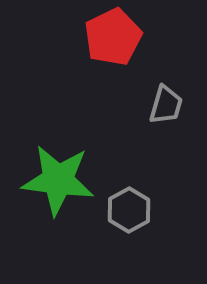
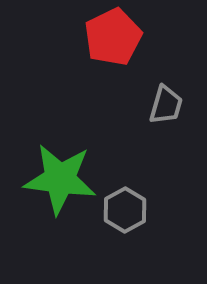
green star: moved 2 px right, 1 px up
gray hexagon: moved 4 px left
